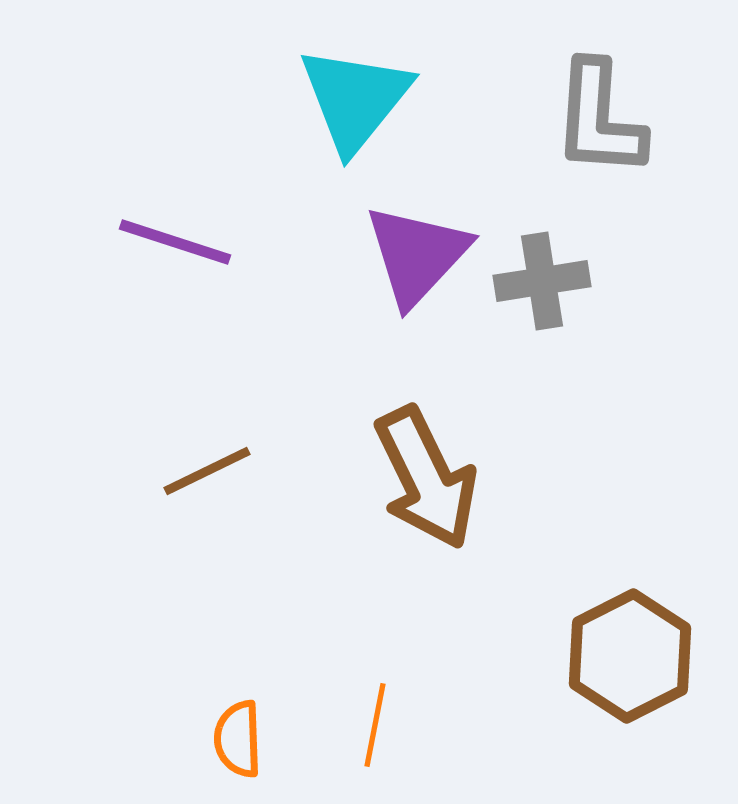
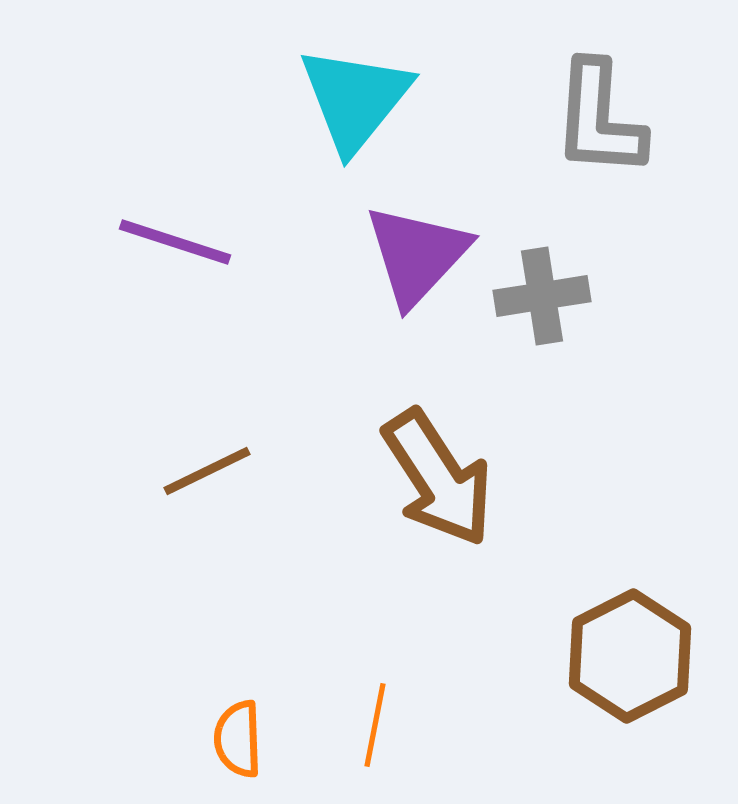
gray cross: moved 15 px down
brown arrow: moved 12 px right; rotated 7 degrees counterclockwise
